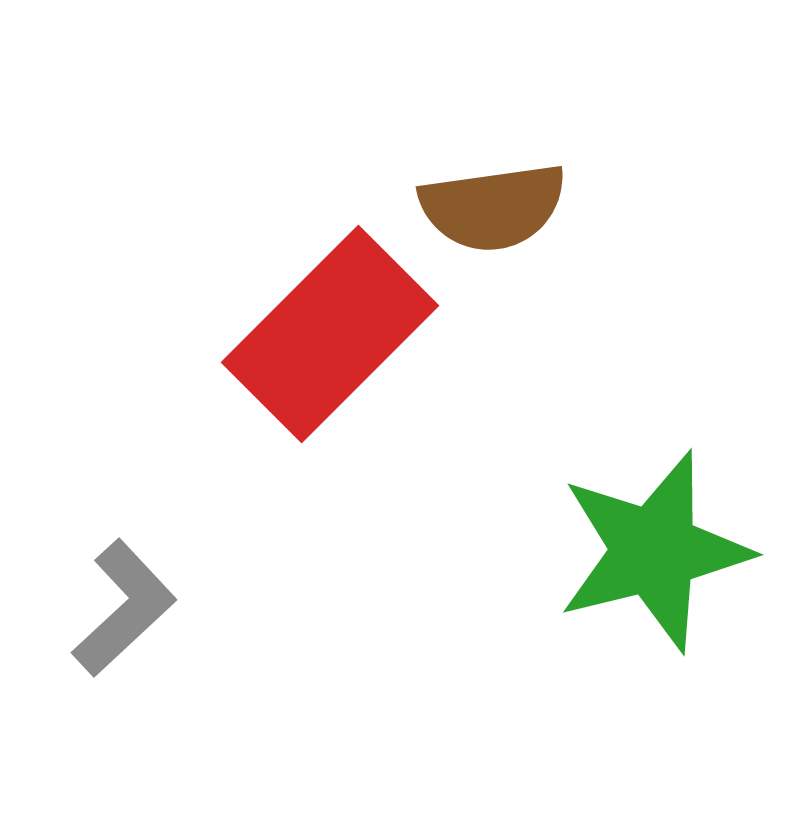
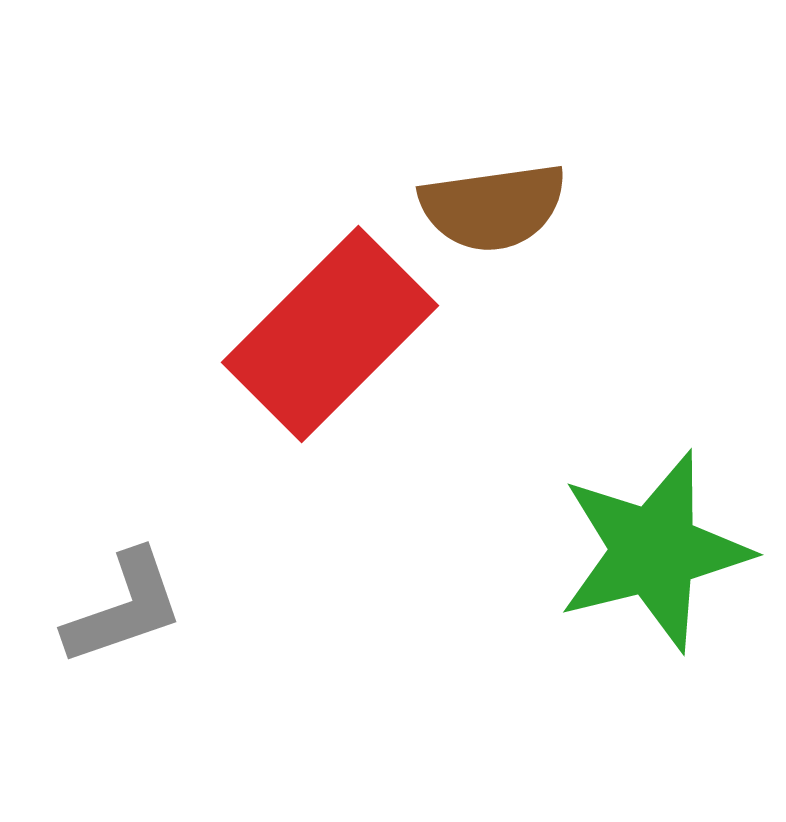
gray L-shape: rotated 24 degrees clockwise
